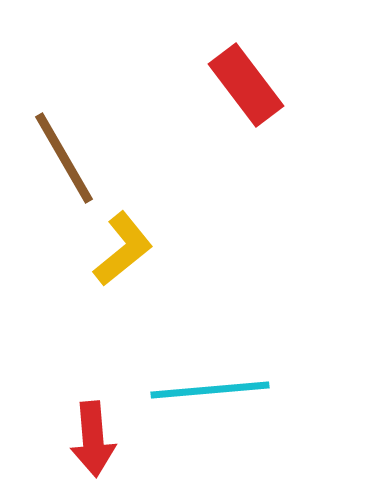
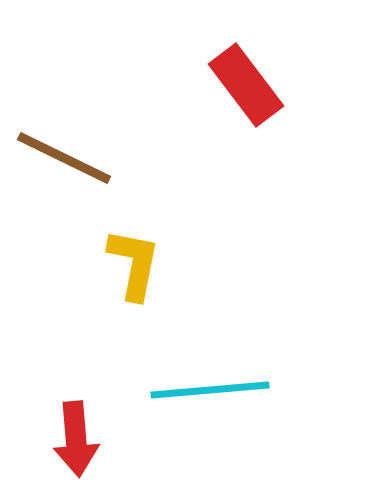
brown line: rotated 34 degrees counterclockwise
yellow L-shape: moved 11 px right, 15 px down; rotated 40 degrees counterclockwise
red arrow: moved 17 px left
